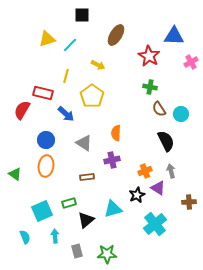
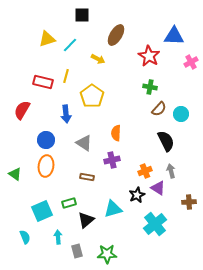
yellow arrow: moved 6 px up
red rectangle: moved 11 px up
brown semicircle: rotated 105 degrees counterclockwise
blue arrow: rotated 42 degrees clockwise
brown rectangle: rotated 16 degrees clockwise
cyan arrow: moved 3 px right, 1 px down
